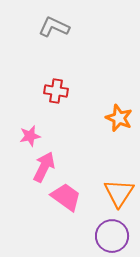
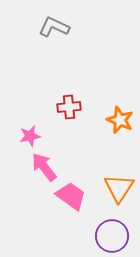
red cross: moved 13 px right, 16 px down; rotated 15 degrees counterclockwise
orange star: moved 1 px right, 2 px down
pink arrow: rotated 64 degrees counterclockwise
orange triangle: moved 5 px up
pink trapezoid: moved 5 px right, 1 px up
